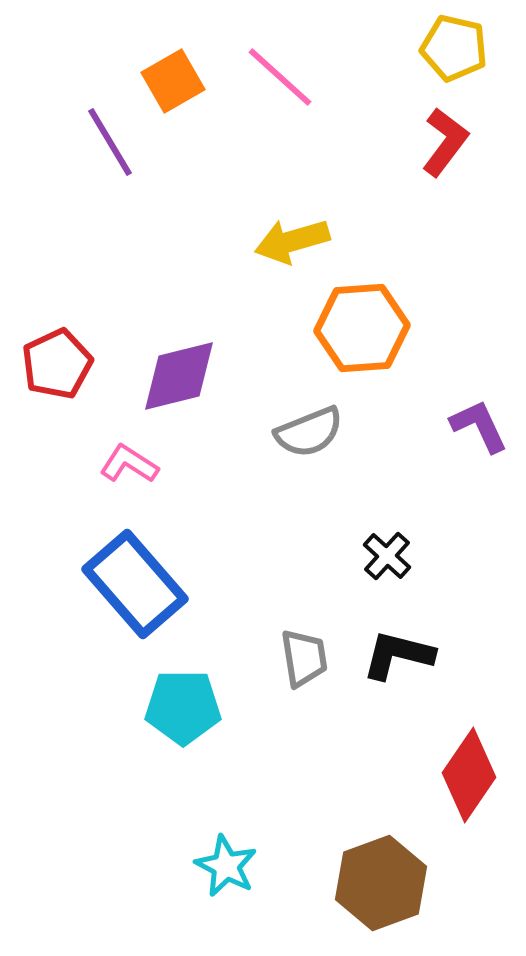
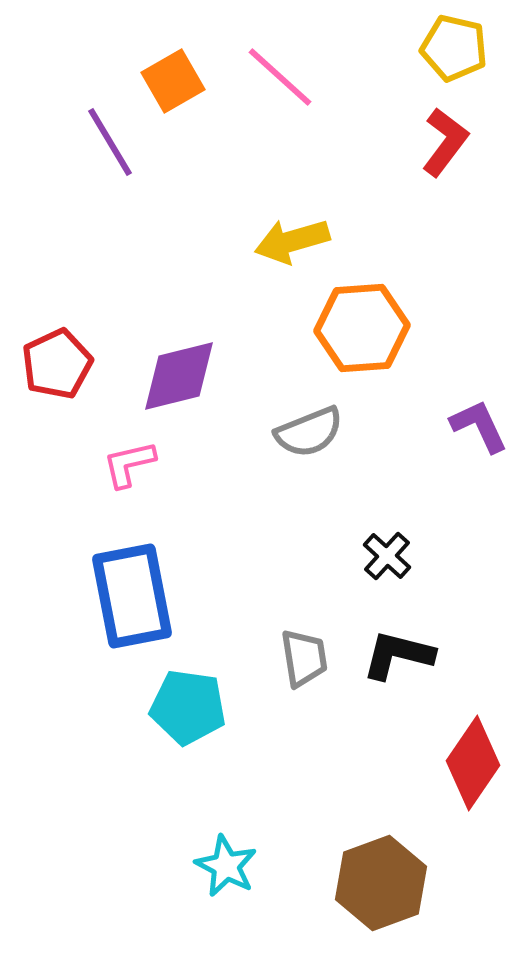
pink L-shape: rotated 46 degrees counterclockwise
blue rectangle: moved 3 px left, 12 px down; rotated 30 degrees clockwise
cyan pentagon: moved 5 px right; rotated 8 degrees clockwise
red diamond: moved 4 px right, 12 px up
